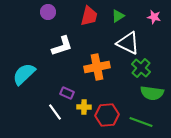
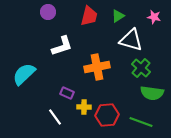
white triangle: moved 3 px right, 3 px up; rotated 10 degrees counterclockwise
white line: moved 5 px down
